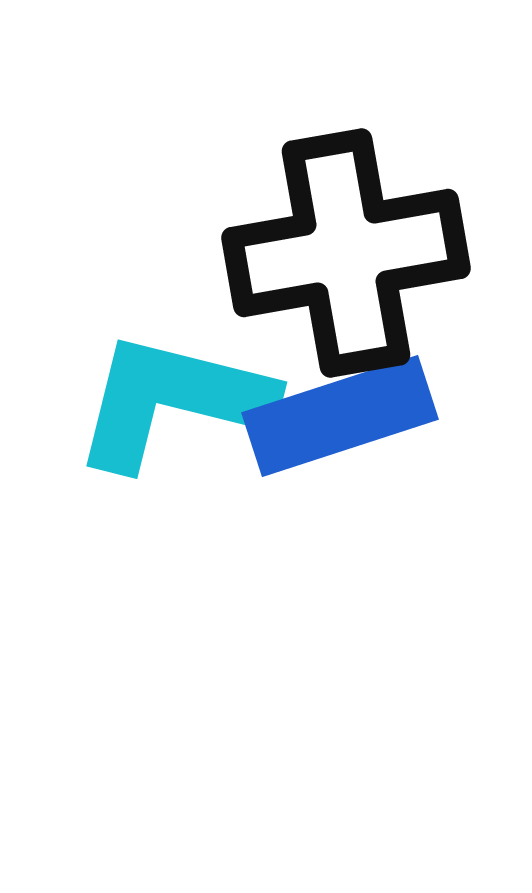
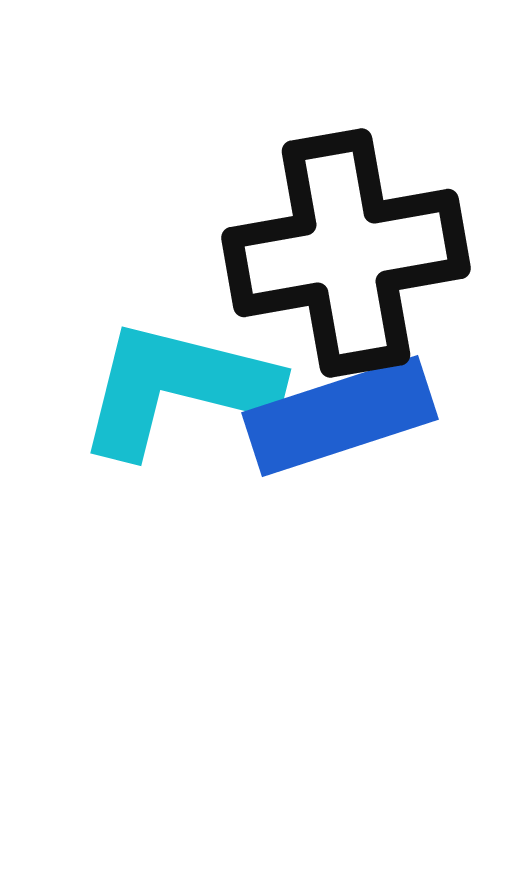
cyan L-shape: moved 4 px right, 13 px up
